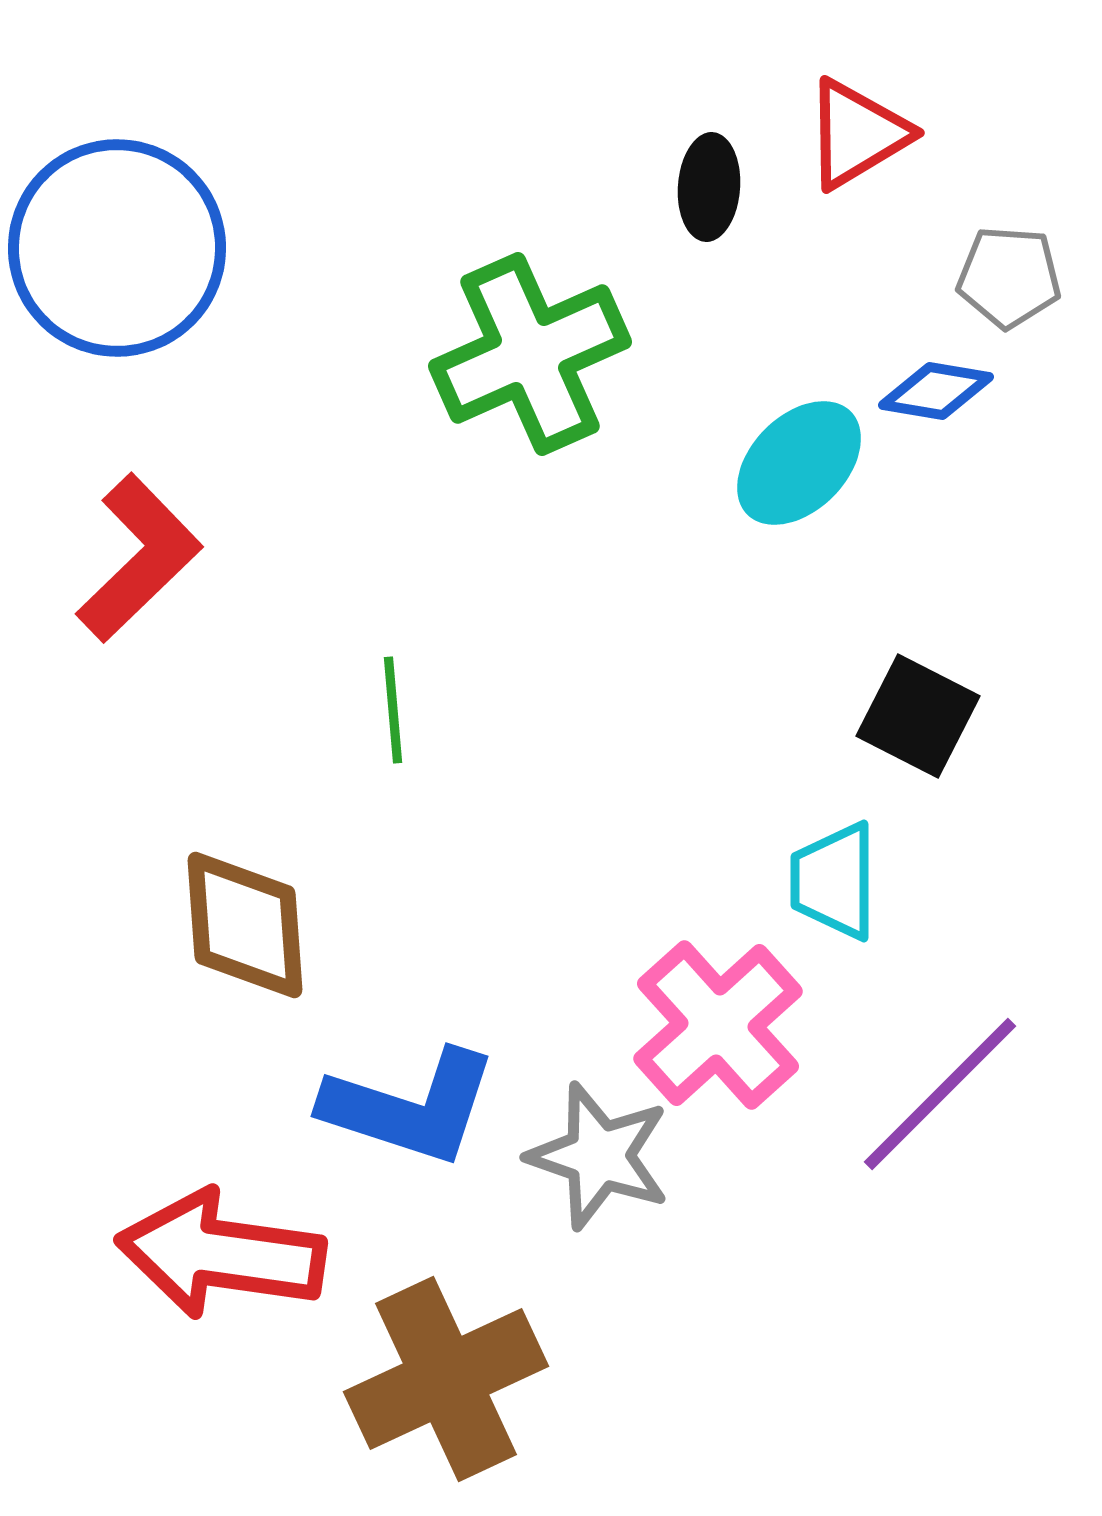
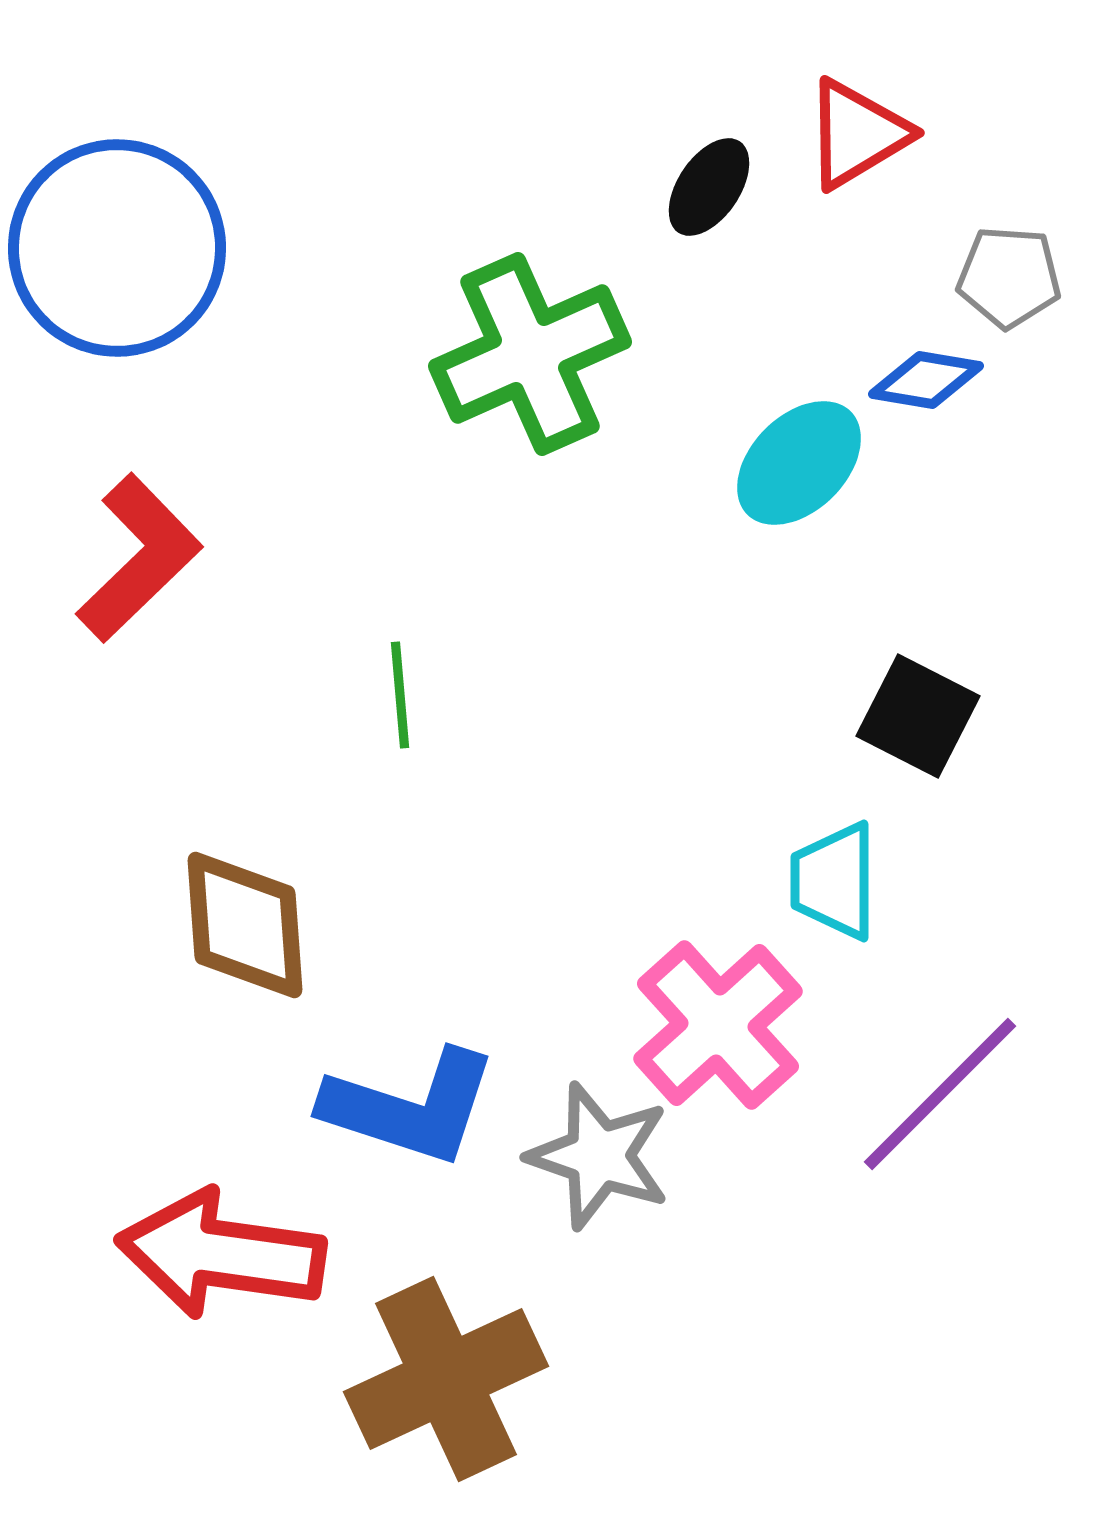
black ellipse: rotated 30 degrees clockwise
blue diamond: moved 10 px left, 11 px up
green line: moved 7 px right, 15 px up
